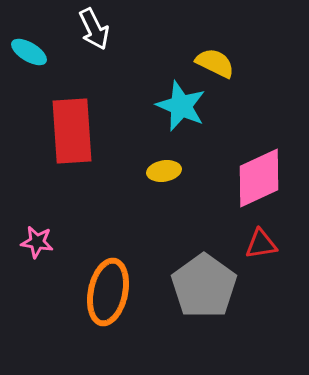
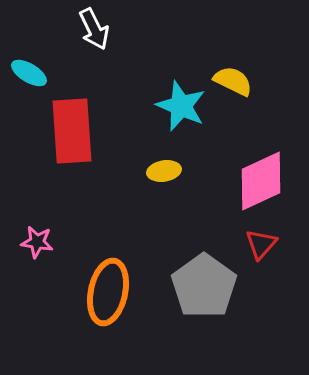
cyan ellipse: moved 21 px down
yellow semicircle: moved 18 px right, 18 px down
pink diamond: moved 2 px right, 3 px down
red triangle: rotated 40 degrees counterclockwise
